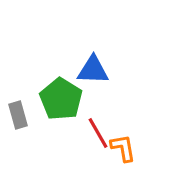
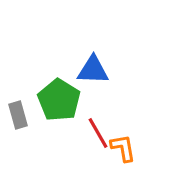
green pentagon: moved 2 px left, 1 px down
